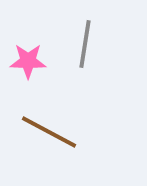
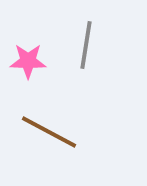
gray line: moved 1 px right, 1 px down
